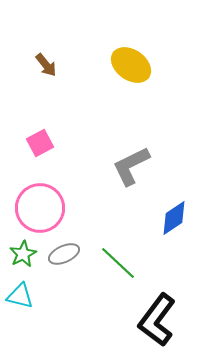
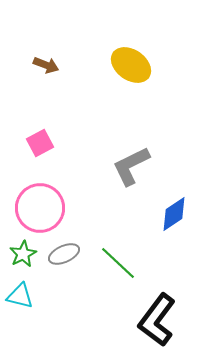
brown arrow: rotated 30 degrees counterclockwise
blue diamond: moved 4 px up
